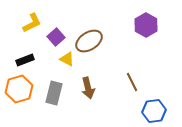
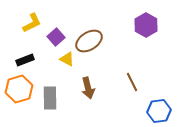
gray rectangle: moved 4 px left, 5 px down; rotated 15 degrees counterclockwise
blue hexagon: moved 5 px right
